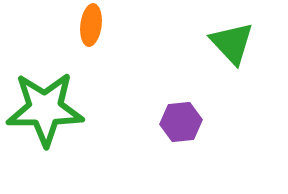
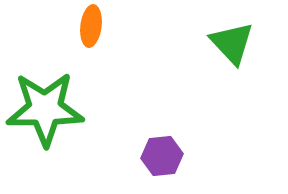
orange ellipse: moved 1 px down
purple hexagon: moved 19 px left, 34 px down
